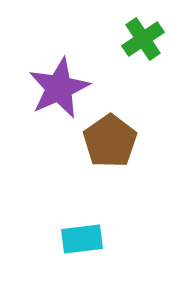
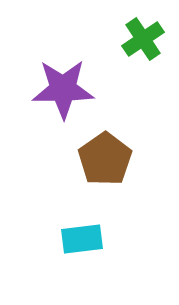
purple star: moved 4 px right, 1 px down; rotated 24 degrees clockwise
brown pentagon: moved 5 px left, 18 px down
